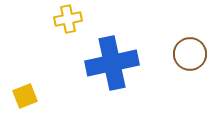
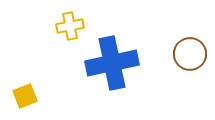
yellow cross: moved 2 px right, 7 px down
